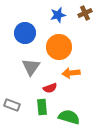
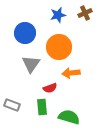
gray triangle: moved 3 px up
